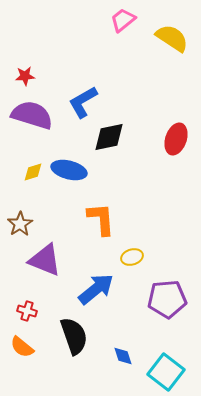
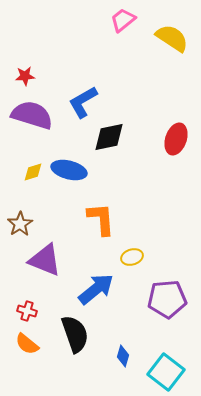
black semicircle: moved 1 px right, 2 px up
orange semicircle: moved 5 px right, 3 px up
blue diamond: rotated 35 degrees clockwise
